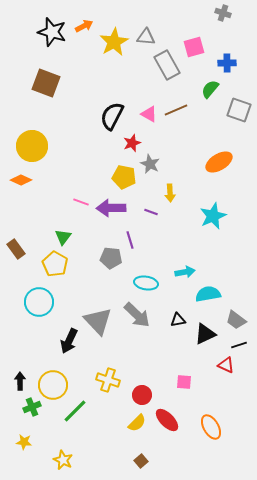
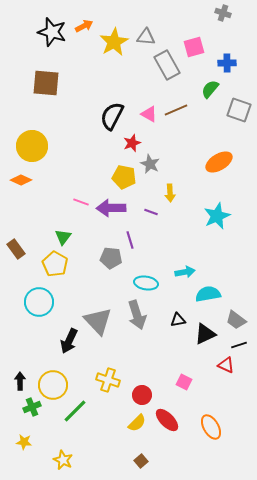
brown square at (46, 83): rotated 16 degrees counterclockwise
cyan star at (213, 216): moved 4 px right
gray arrow at (137, 315): rotated 28 degrees clockwise
pink square at (184, 382): rotated 21 degrees clockwise
